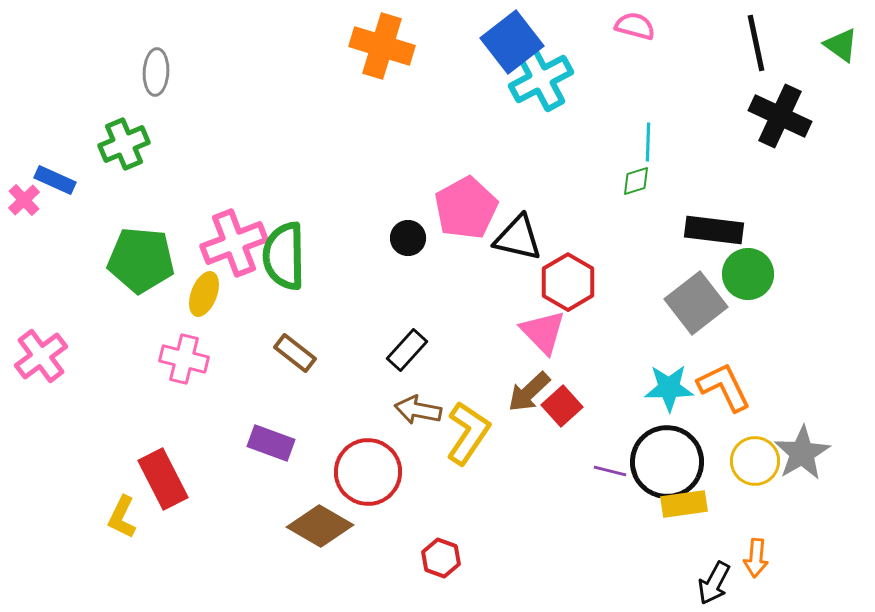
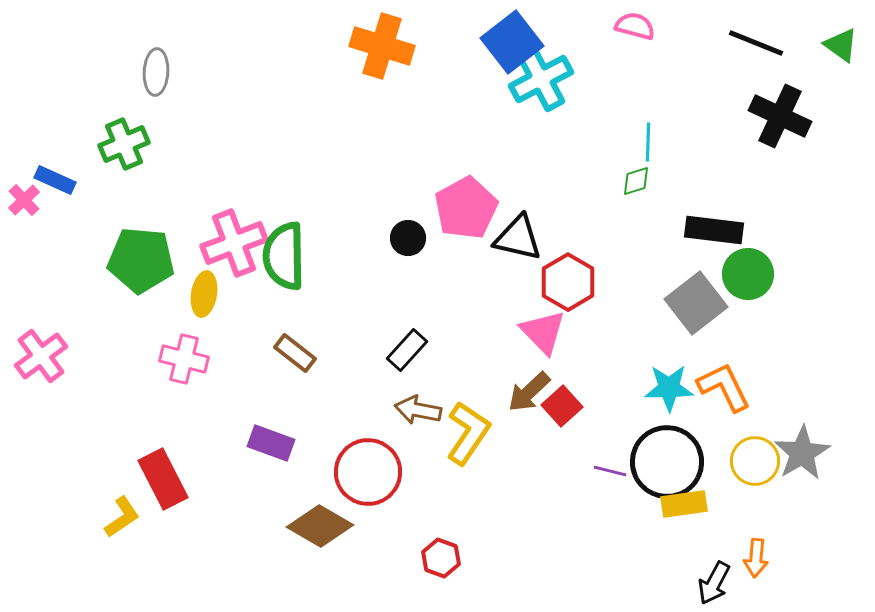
black line at (756, 43): rotated 56 degrees counterclockwise
yellow ellipse at (204, 294): rotated 12 degrees counterclockwise
yellow L-shape at (122, 517): rotated 150 degrees counterclockwise
